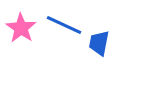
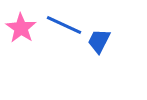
blue trapezoid: moved 2 px up; rotated 16 degrees clockwise
